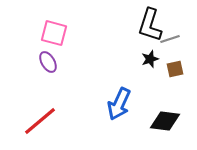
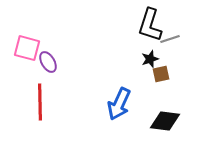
pink square: moved 27 px left, 15 px down
brown square: moved 14 px left, 5 px down
red line: moved 19 px up; rotated 51 degrees counterclockwise
